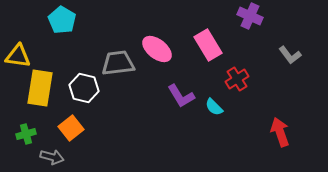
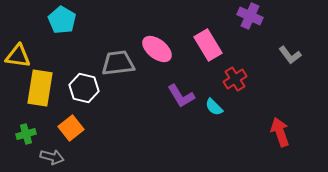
red cross: moved 2 px left
